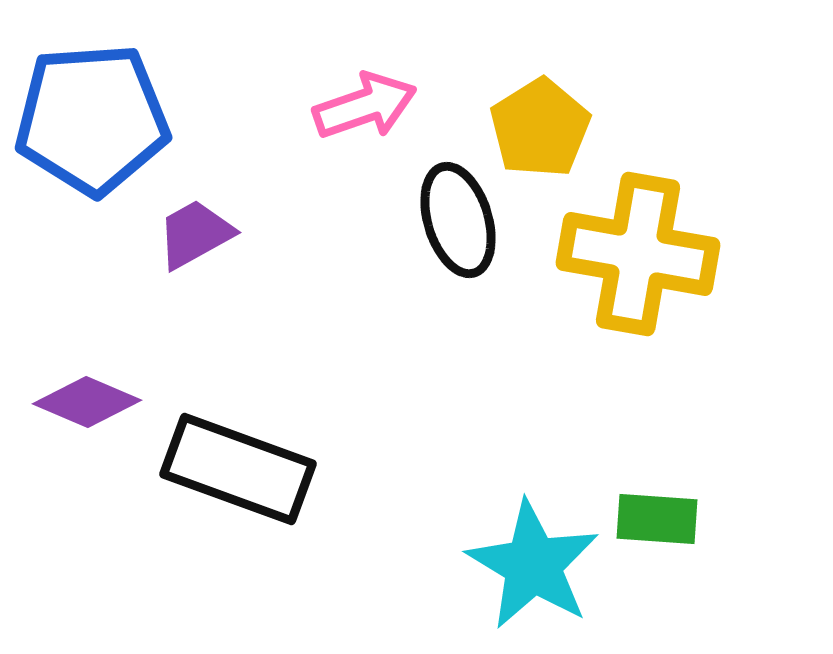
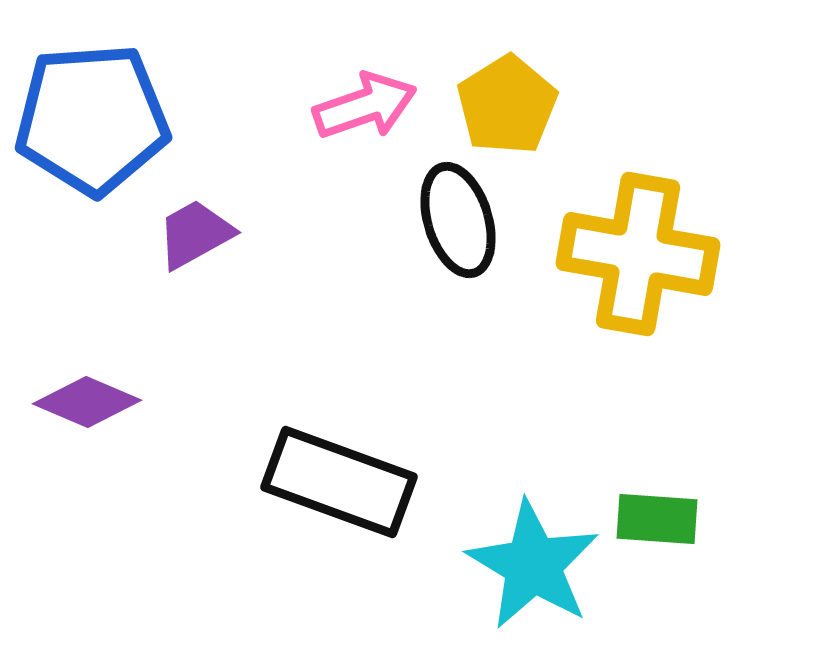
yellow pentagon: moved 33 px left, 23 px up
black rectangle: moved 101 px right, 13 px down
